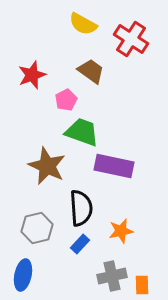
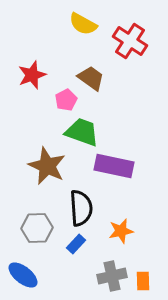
red cross: moved 1 px left, 2 px down
brown trapezoid: moved 7 px down
gray hexagon: rotated 12 degrees clockwise
blue rectangle: moved 4 px left
blue ellipse: rotated 64 degrees counterclockwise
orange rectangle: moved 1 px right, 4 px up
